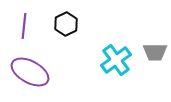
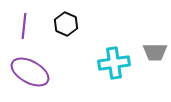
black hexagon: rotated 10 degrees counterclockwise
cyan cross: moved 2 px left, 3 px down; rotated 28 degrees clockwise
